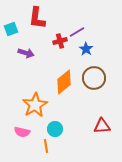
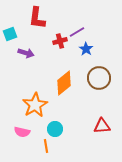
cyan square: moved 1 px left, 5 px down
brown circle: moved 5 px right
orange diamond: moved 1 px down
